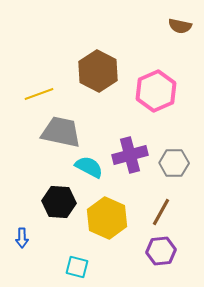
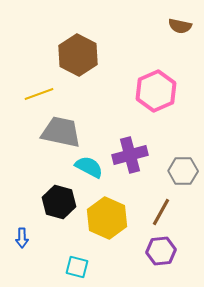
brown hexagon: moved 20 px left, 16 px up
gray hexagon: moved 9 px right, 8 px down
black hexagon: rotated 12 degrees clockwise
